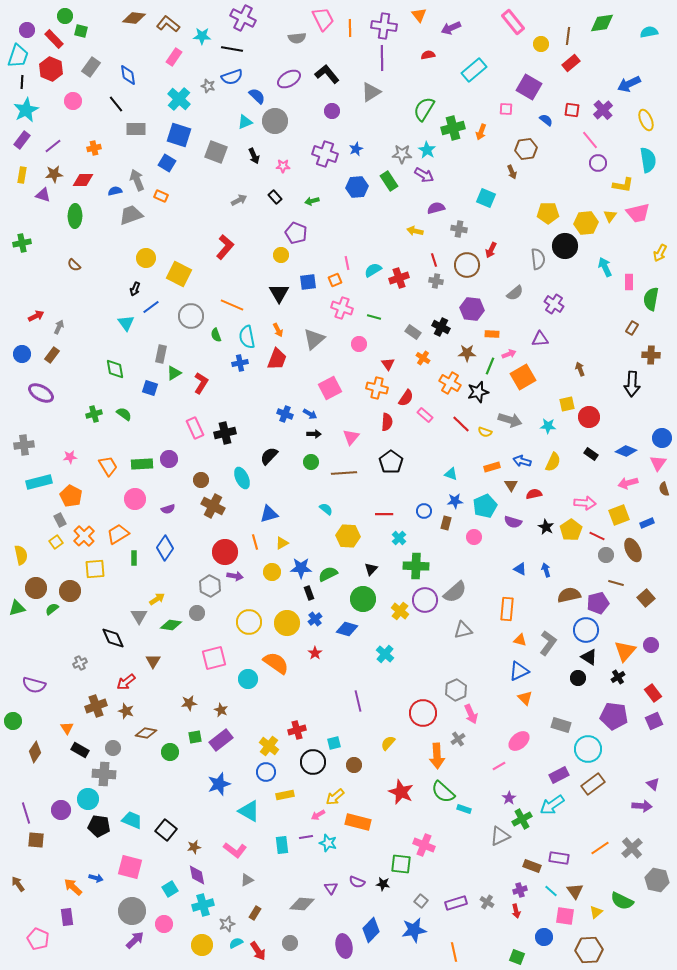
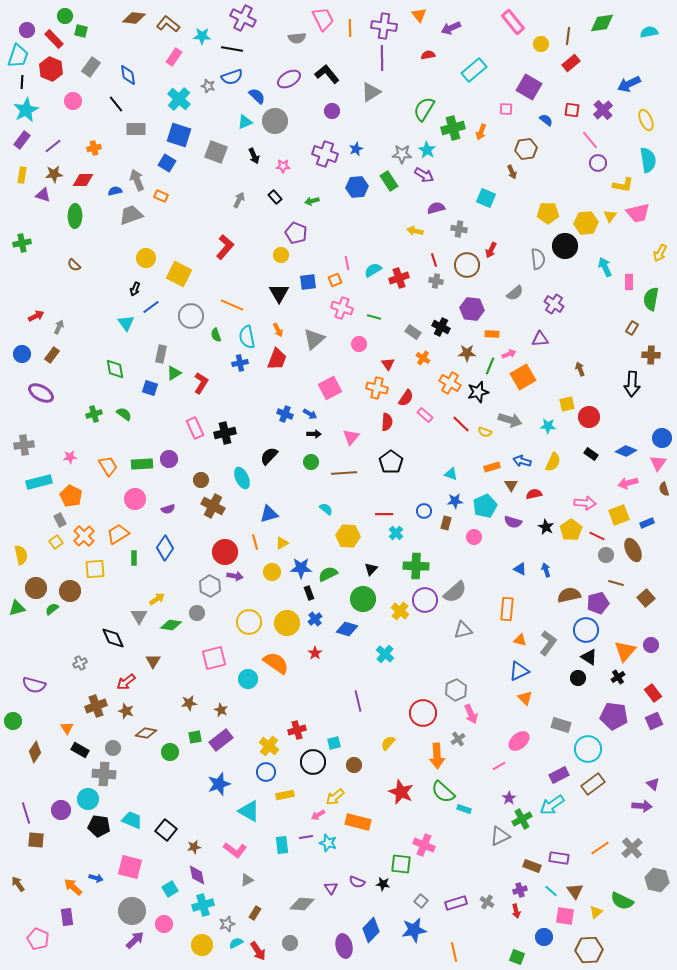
gray arrow at (239, 200): rotated 35 degrees counterclockwise
cyan cross at (399, 538): moved 3 px left, 5 px up
